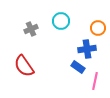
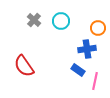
gray cross: moved 3 px right, 9 px up; rotated 24 degrees counterclockwise
blue rectangle: moved 3 px down
